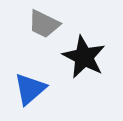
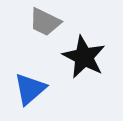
gray trapezoid: moved 1 px right, 2 px up
